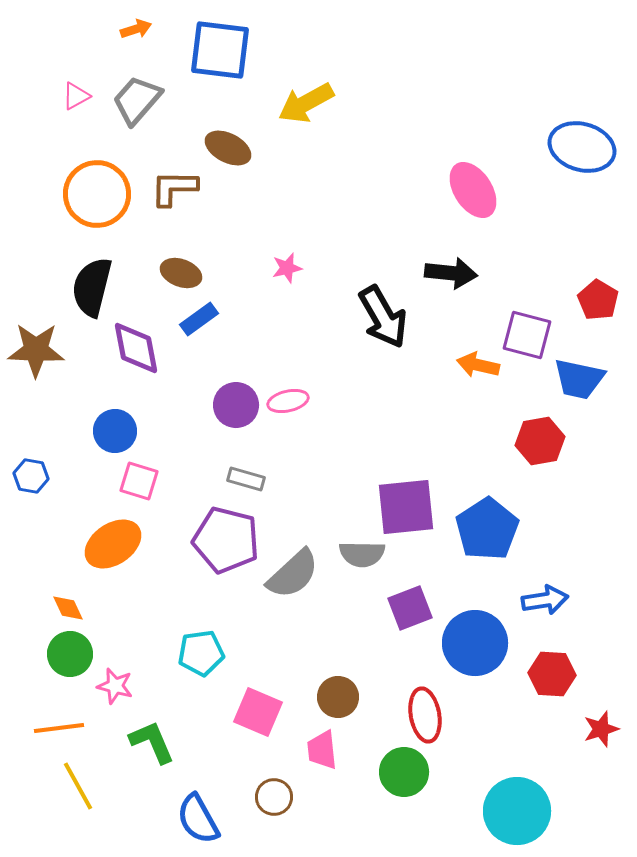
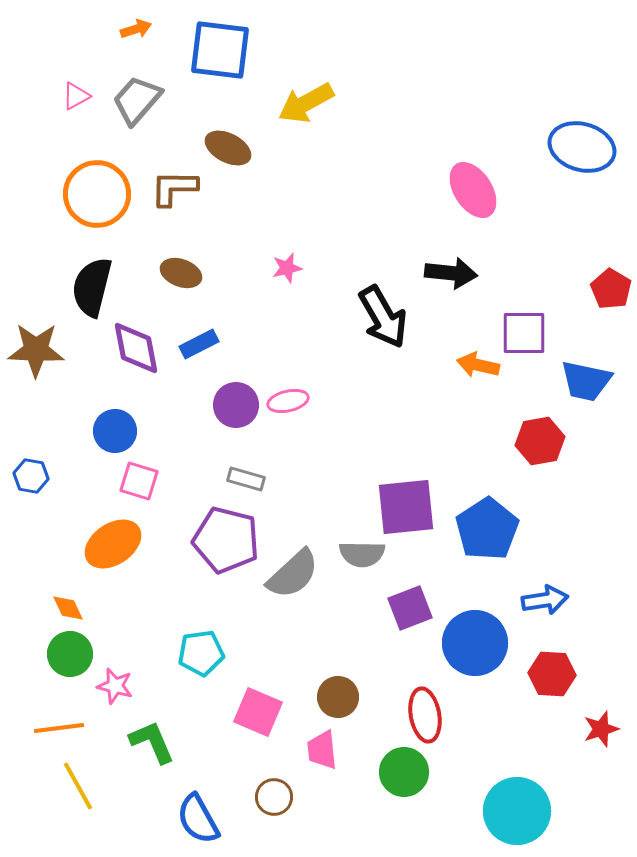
red pentagon at (598, 300): moved 13 px right, 11 px up
blue rectangle at (199, 319): moved 25 px down; rotated 9 degrees clockwise
purple square at (527, 335): moved 3 px left, 2 px up; rotated 15 degrees counterclockwise
blue trapezoid at (579, 379): moved 7 px right, 2 px down
